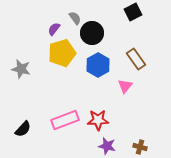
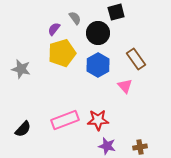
black square: moved 17 px left; rotated 12 degrees clockwise
black circle: moved 6 px right
pink triangle: rotated 21 degrees counterclockwise
brown cross: rotated 24 degrees counterclockwise
